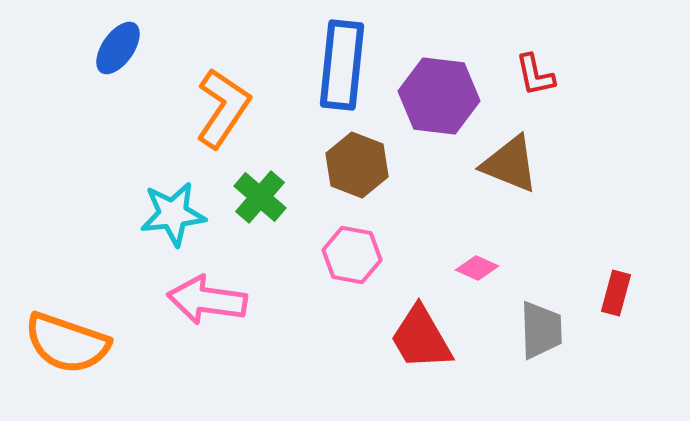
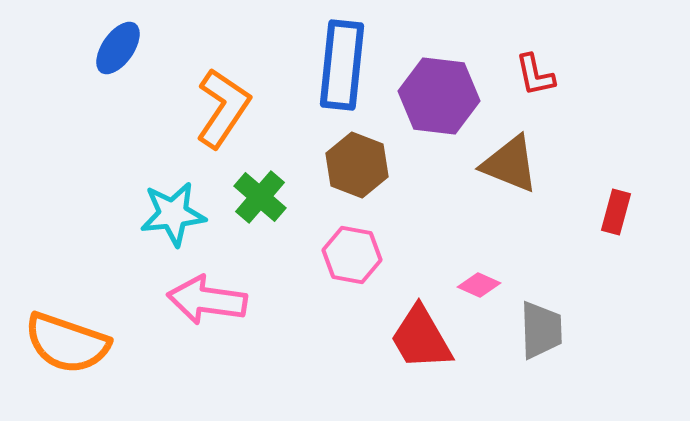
pink diamond: moved 2 px right, 17 px down
red rectangle: moved 81 px up
